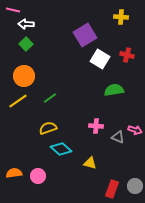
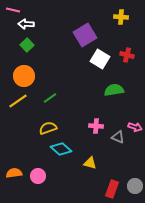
green square: moved 1 px right, 1 px down
pink arrow: moved 3 px up
